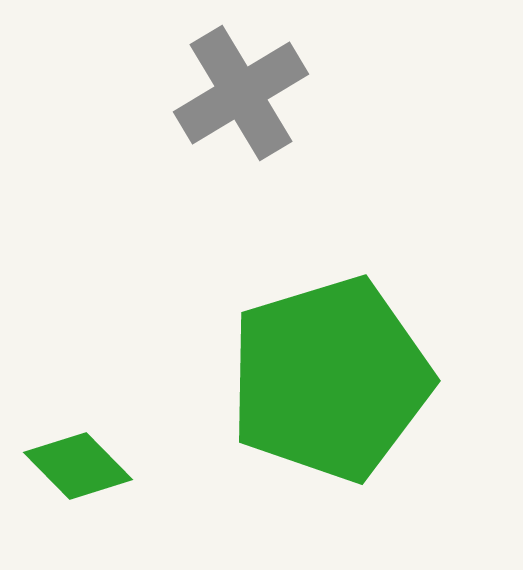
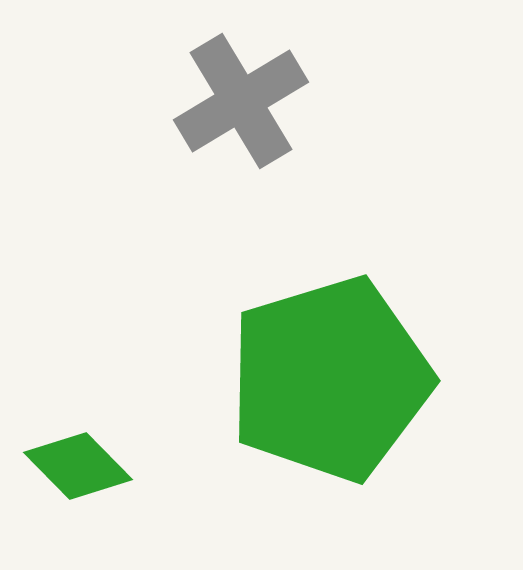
gray cross: moved 8 px down
